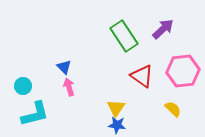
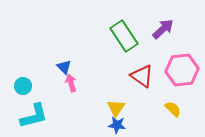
pink hexagon: moved 1 px left, 1 px up
pink arrow: moved 2 px right, 4 px up
cyan L-shape: moved 1 px left, 2 px down
